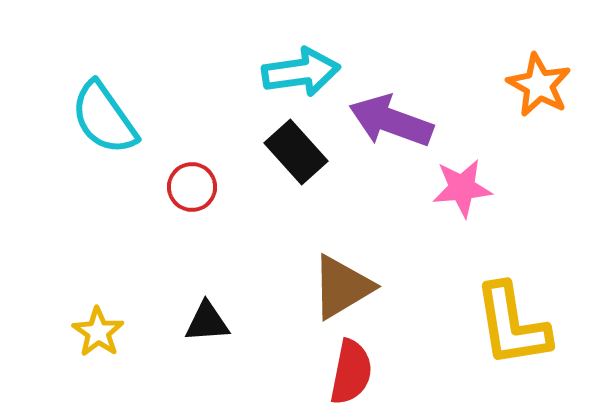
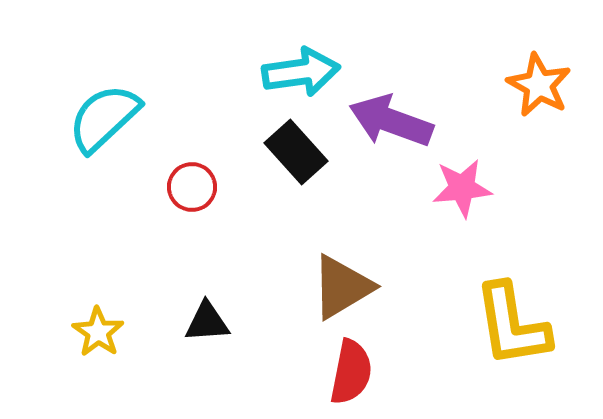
cyan semicircle: rotated 82 degrees clockwise
